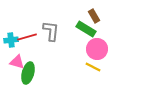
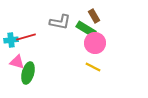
gray L-shape: moved 9 px right, 9 px up; rotated 95 degrees clockwise
red line: moved 1 px left
pink circle: moved 2 px left, 6 px up
